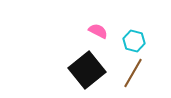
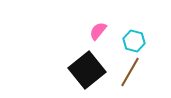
pink semicircle: rotated 78 degrees counterclockwise
brown line: moved 3 px left, 1 px up
